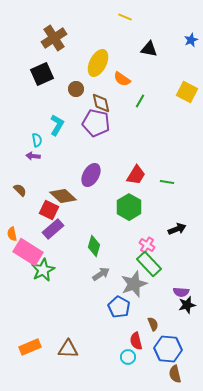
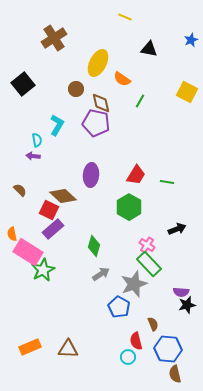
black square at (42, 74): moved 19 px left, 10 px down; rotated 15 degrees counterclockwise
purple ellipse at (91, 175): rotated 25 degrees counterclockwise
